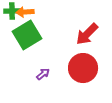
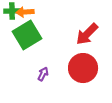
purple arrow: rotated 24 degrees counterclockwise
